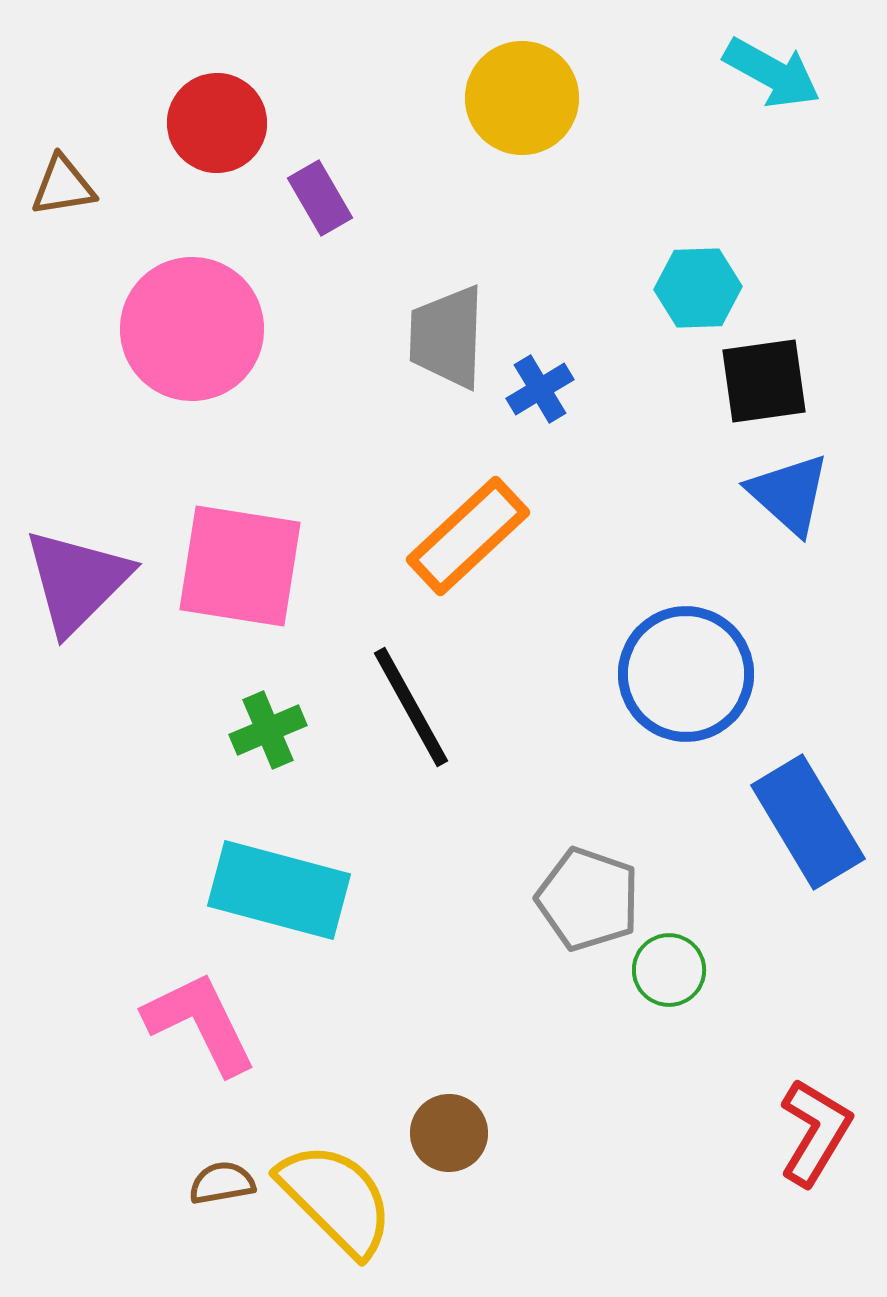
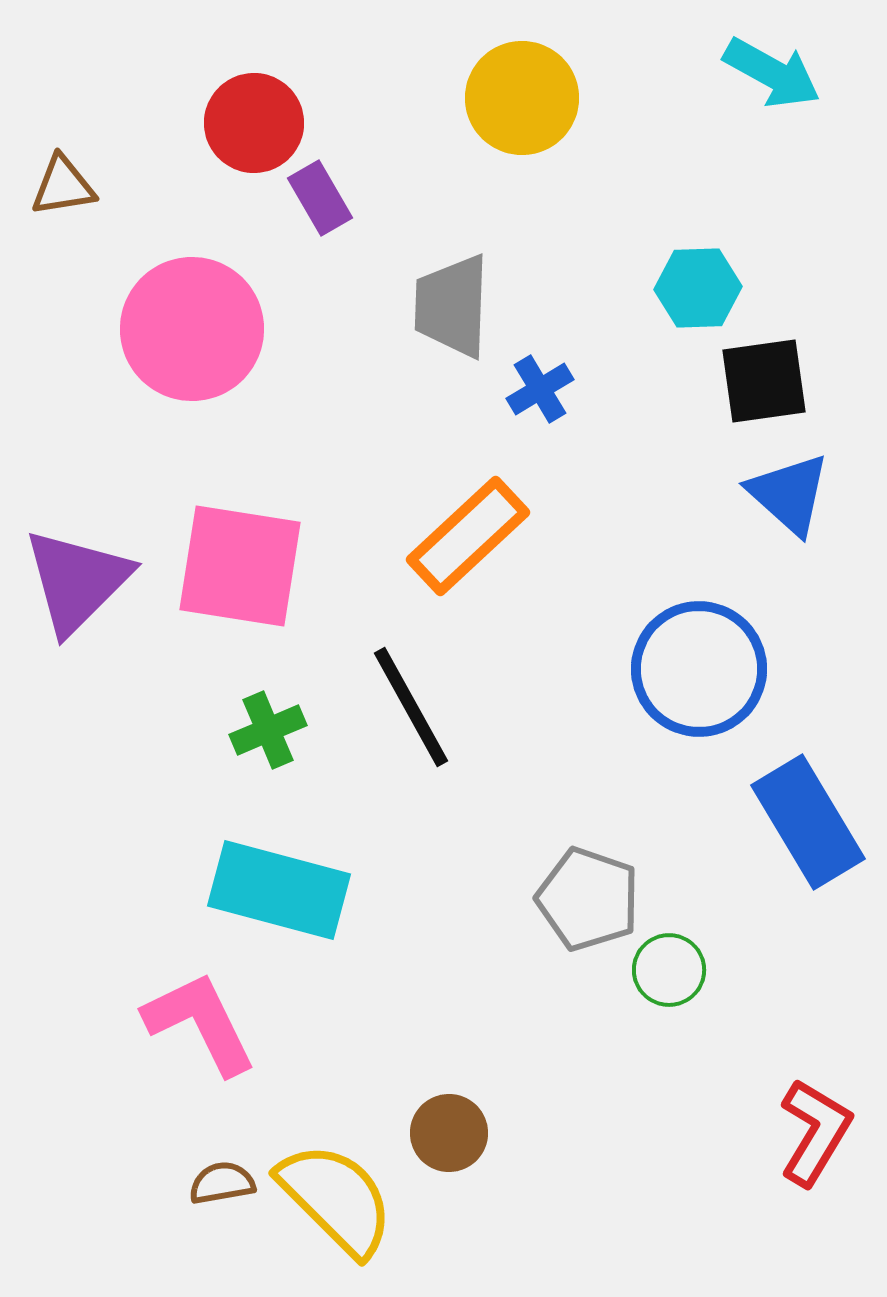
red circle: moved 37 px right
gray trapezoid: moved 5 px right, 31 px up
blue circle: moved 13 px right, 5 px up
